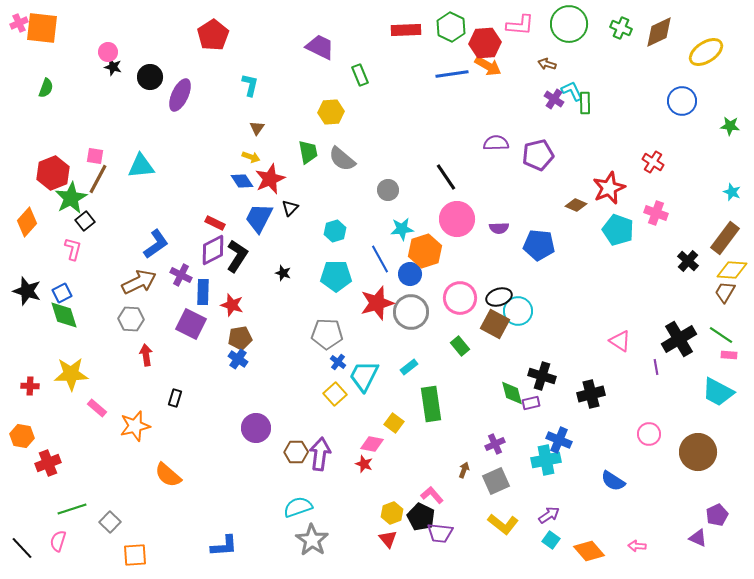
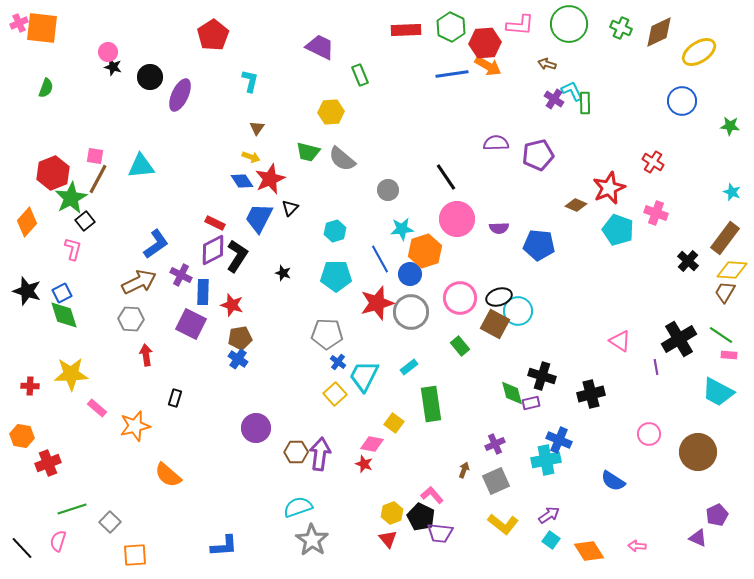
yellow ellipse at (706, 52): moved 7 px left
cyan L-shape at (250, 85): moved 4 px up
green trapezoid at (308, 152): rotated 115 degrees clockwise
orange diamond at (589, 551): rotated 8 degrees clockwise
